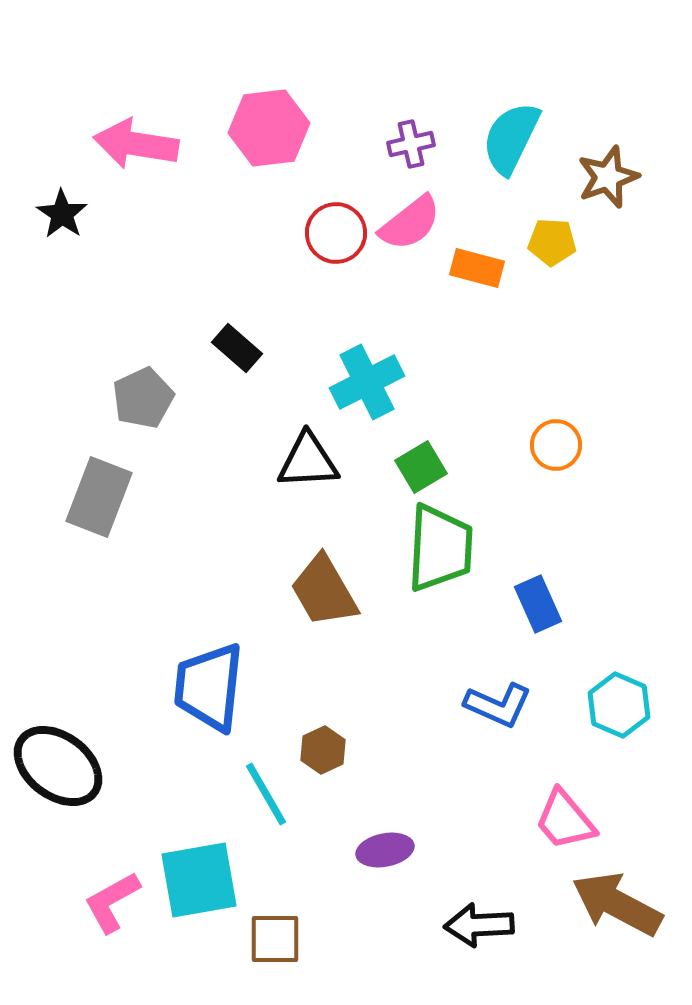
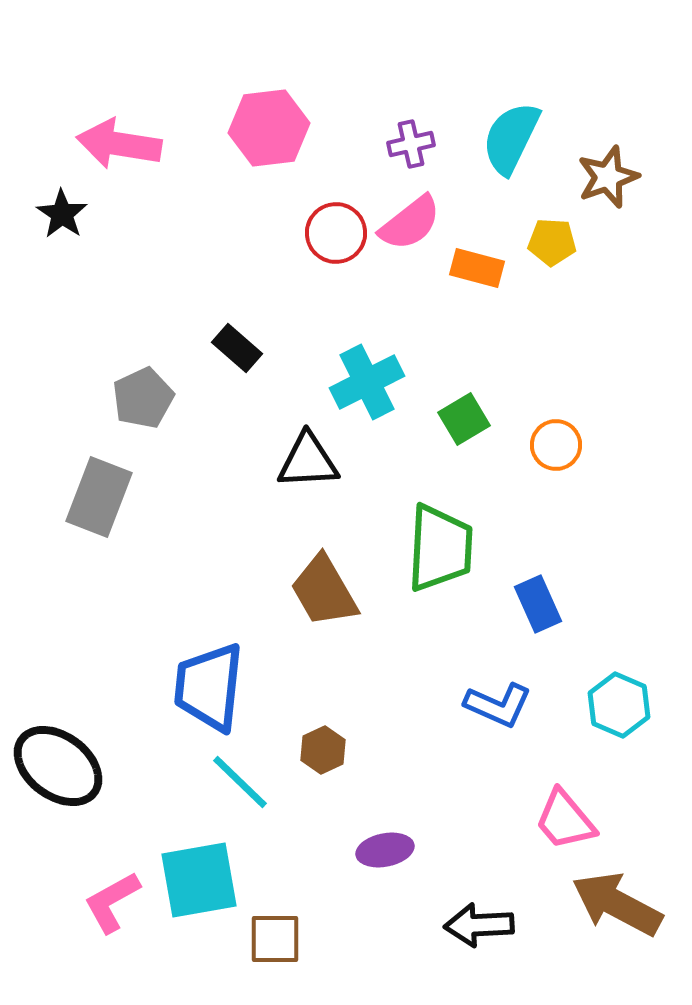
pink arrow: moved 17 px left
green square: moved 43 px right, 48 px up
cyan line: moved 26 px left, 12 px up; rotated 16 degrees counterclockwise
